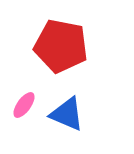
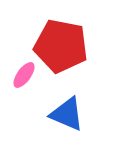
pink ellipse: moved 30 px up
